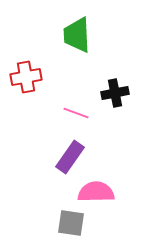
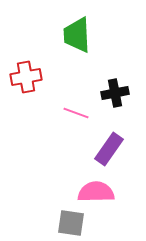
purple rectangle: moved 39 px right, 8 px up
